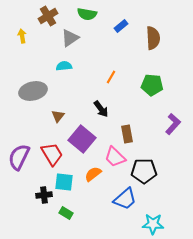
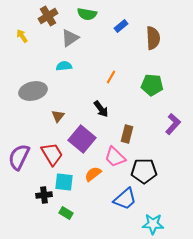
yellow arrow: rotated 24 degrees counterclockwise
brown rectangle: rotated 24 degrees clockwise
